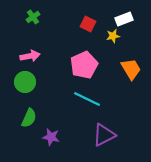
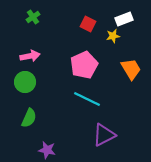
purple star: moved 4 px left, 13 px down
